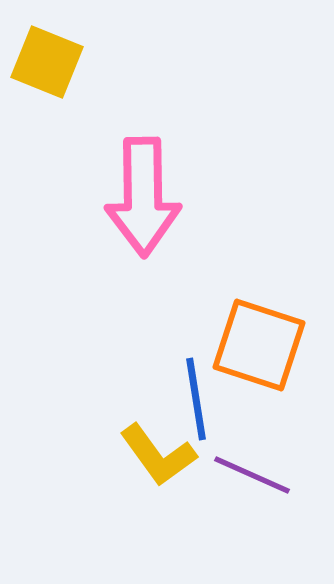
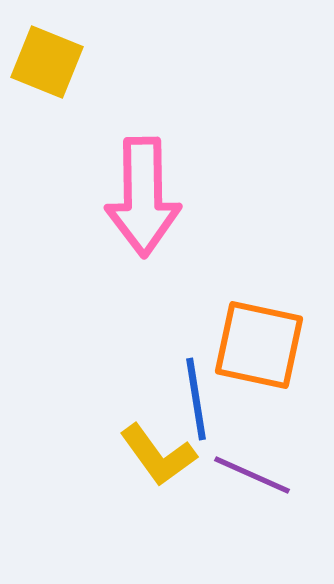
orange square: rotated 6 degrees counterclockwise
